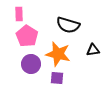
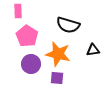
pink rectangle: moved 1 px left, 3 px up
